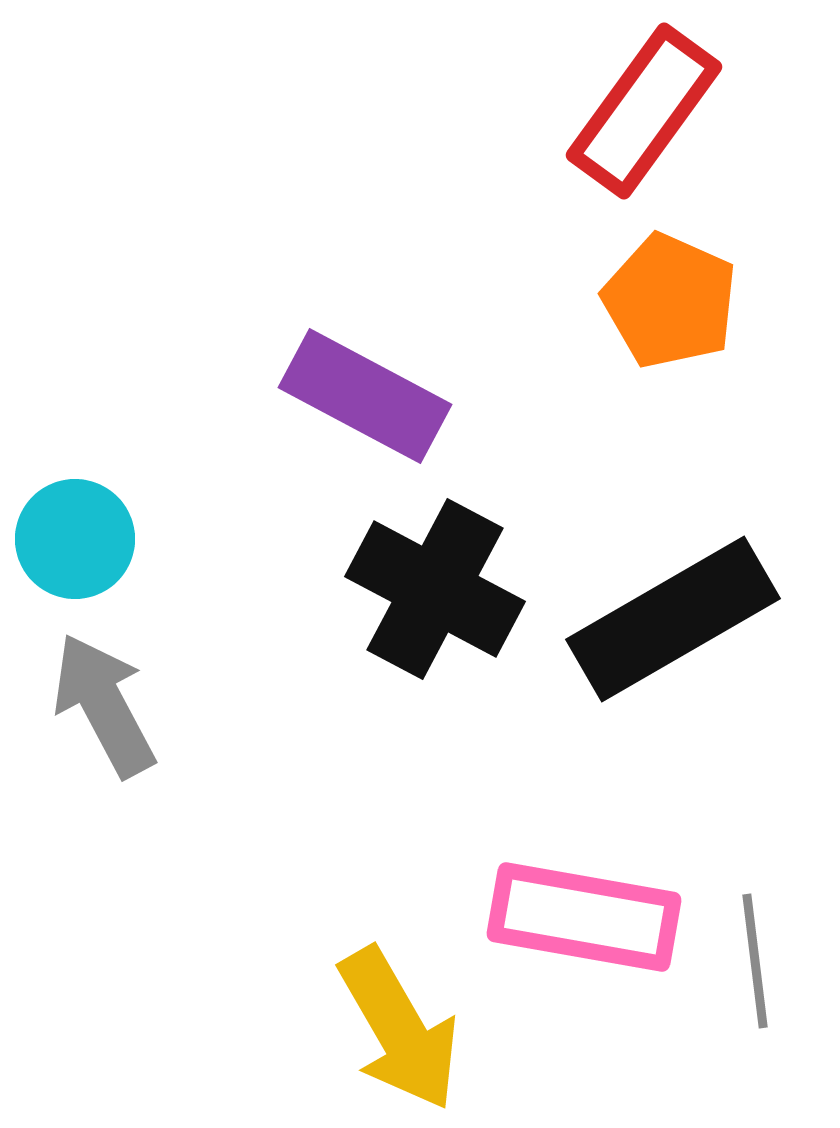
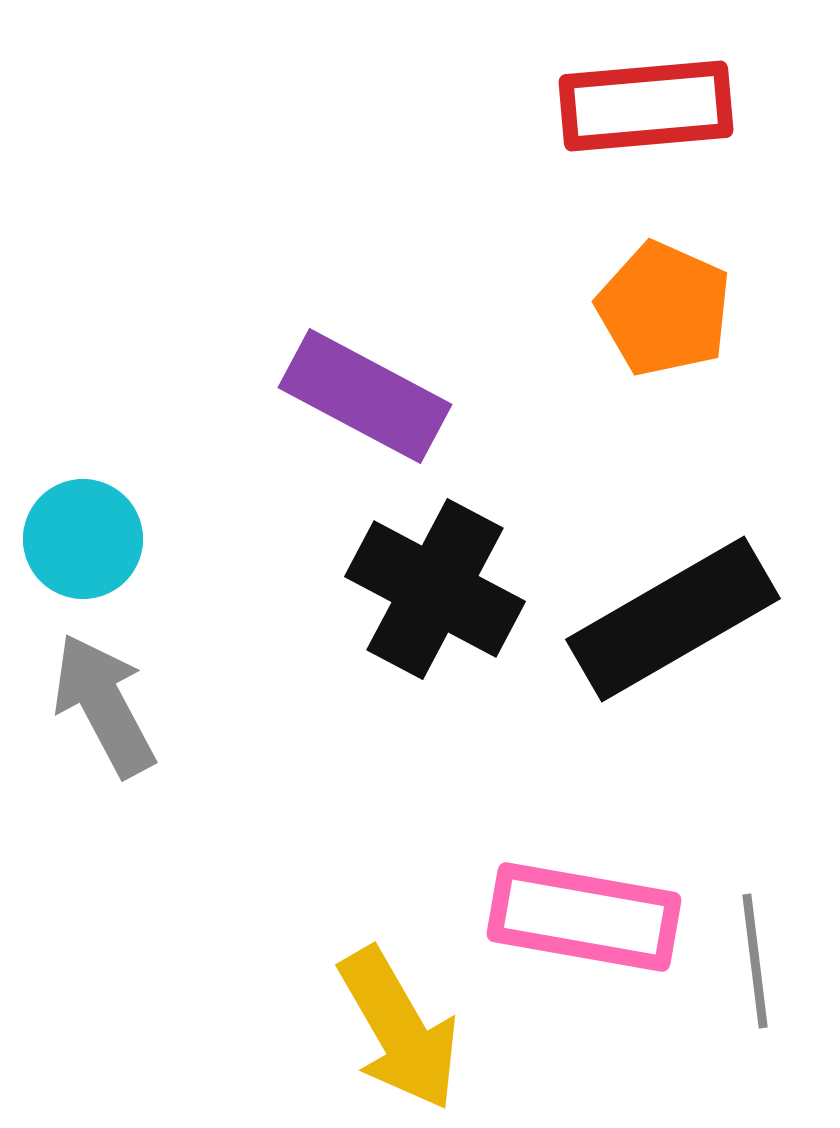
red rectangle: moved 2 px right, 5 px up; rotated 49 degrees clockwise
orange pentagon: moved 6 px left, 8 px down
cyan circle: moved 8 px right
